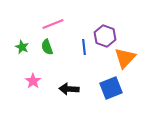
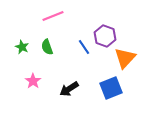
pink line: moved 8 px up
blue line: rotated 28 degrees counterclockwise
black arrow: rotated 36 degrees counterclockwise
